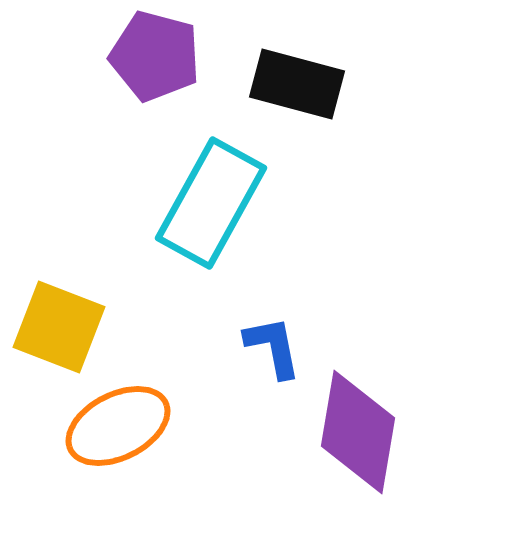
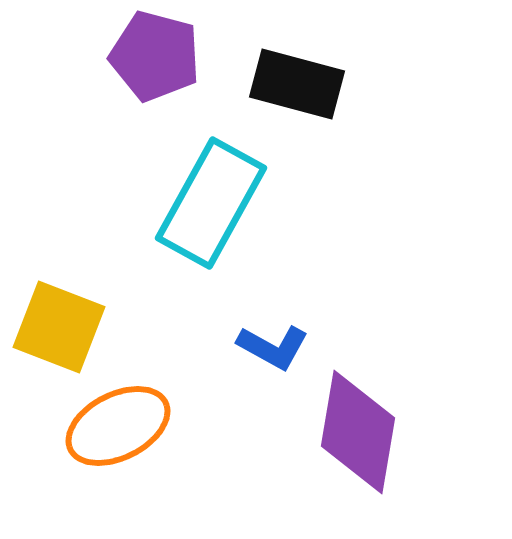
blue L-shape: rotated 130 degrees clockwise
